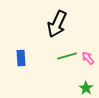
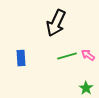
black arrow: moved 1 px left, 1 px up
pink arrow: moved 3 px up; rotated 16 degrees counterclockwise
